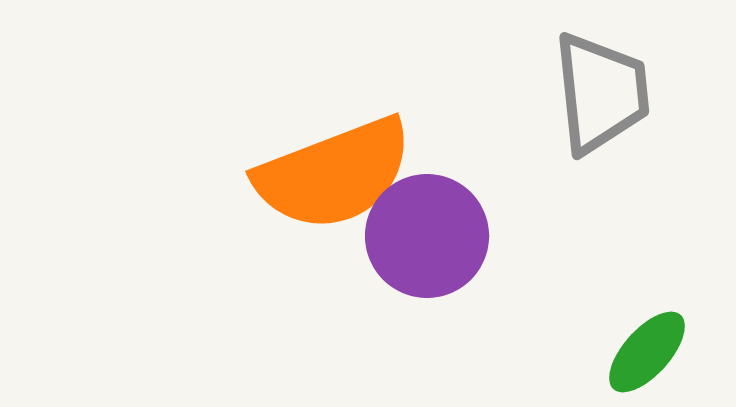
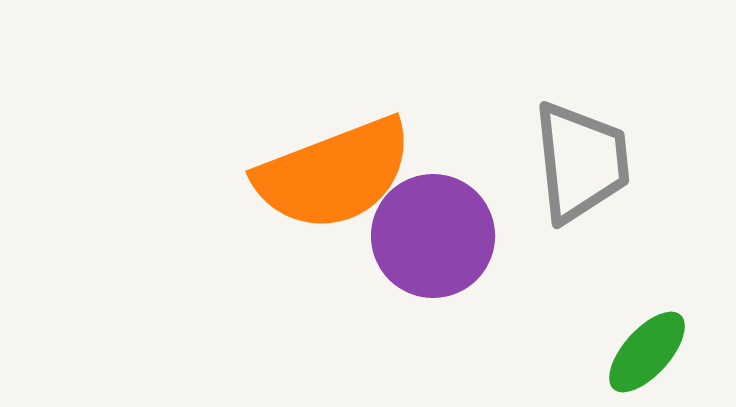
gray trapezoid: moved 20 px left, 69 px down
purple circle: moved 6 px right
